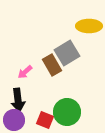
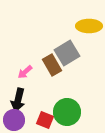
black arrow: rotated 20 degrees clockwise
